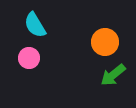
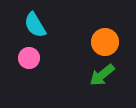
green arrow: moved 11 px left
